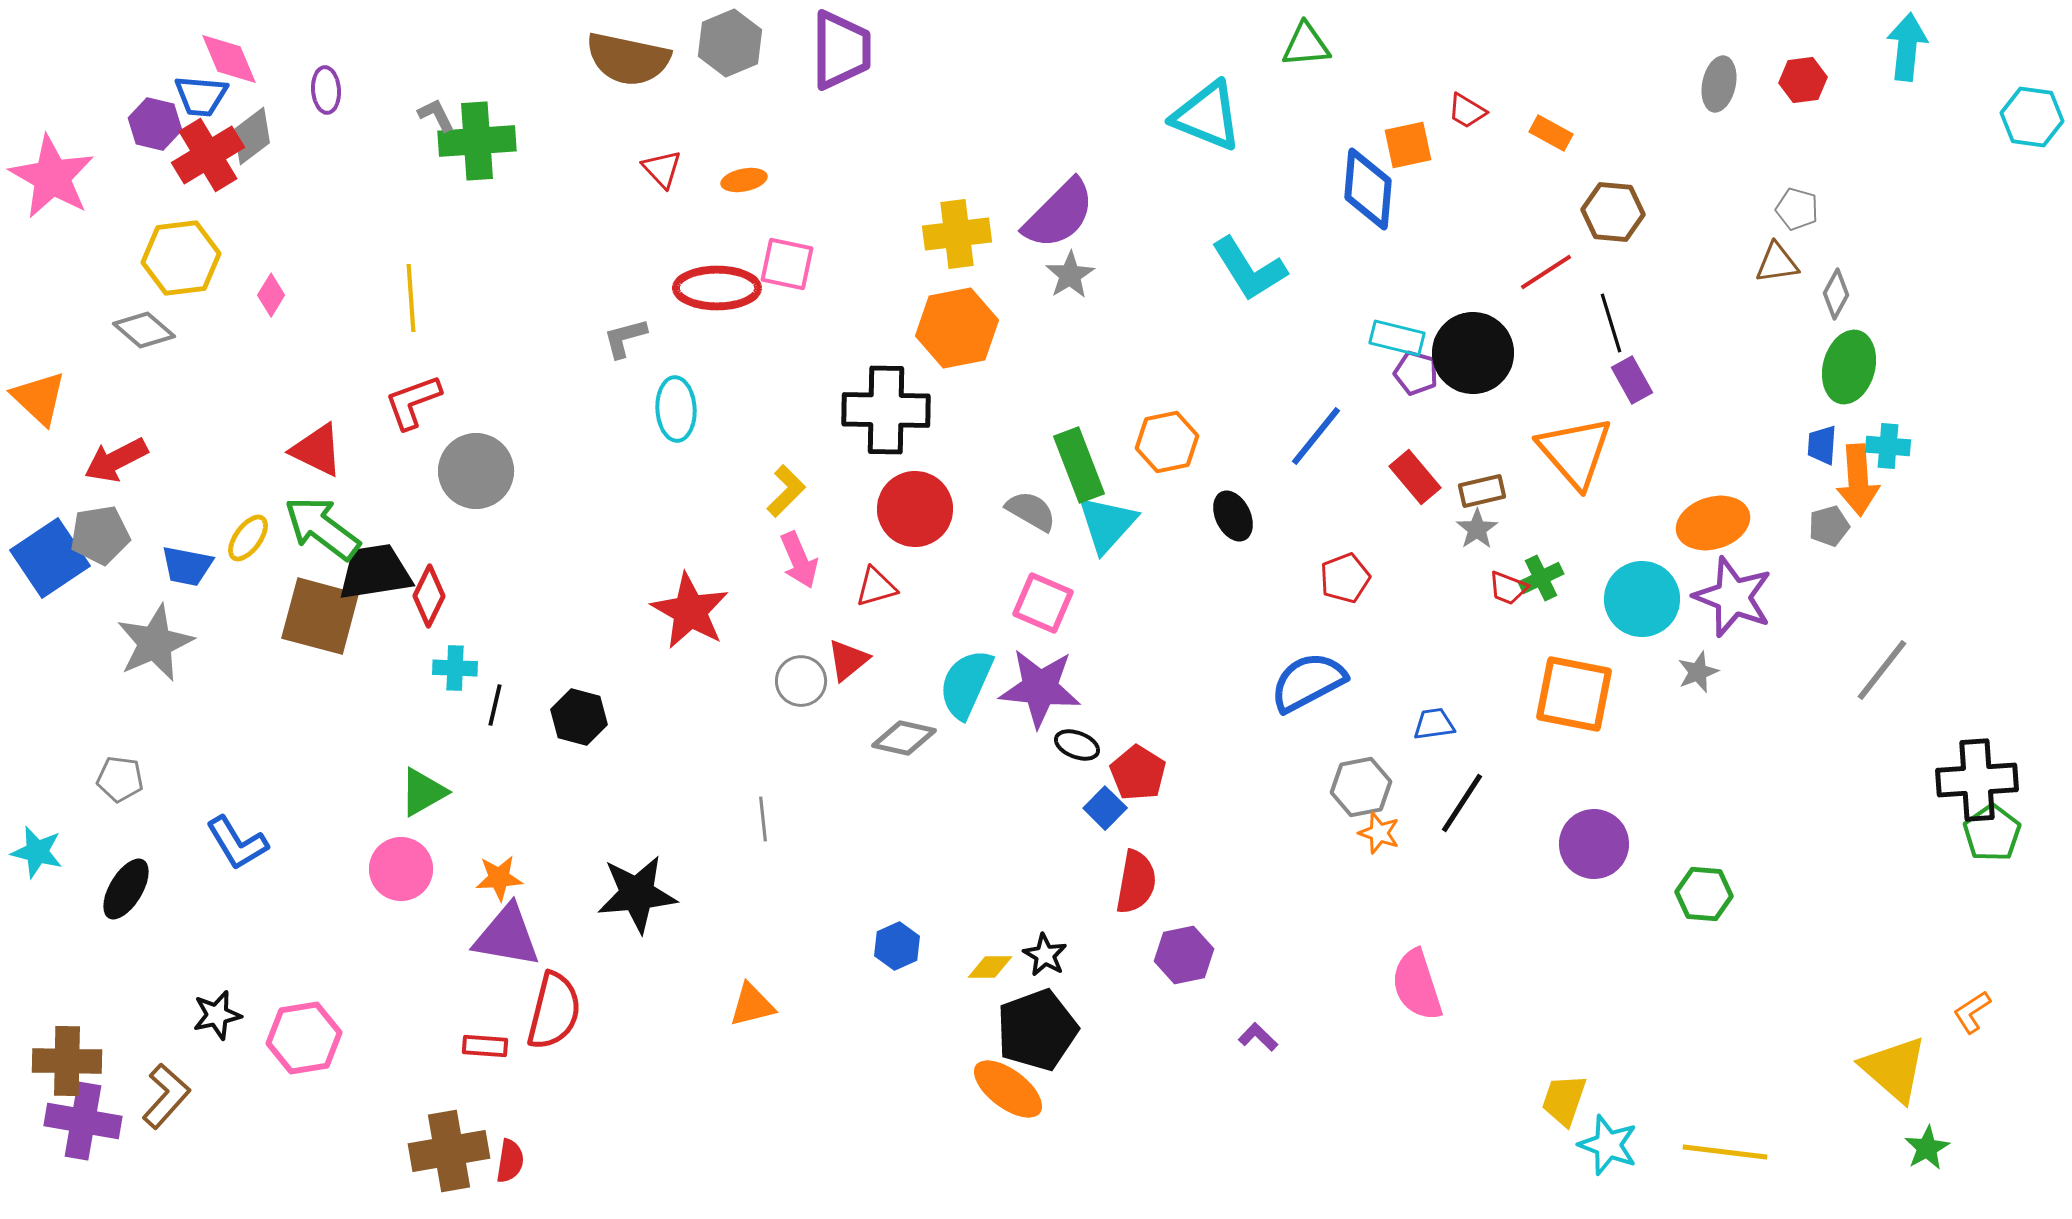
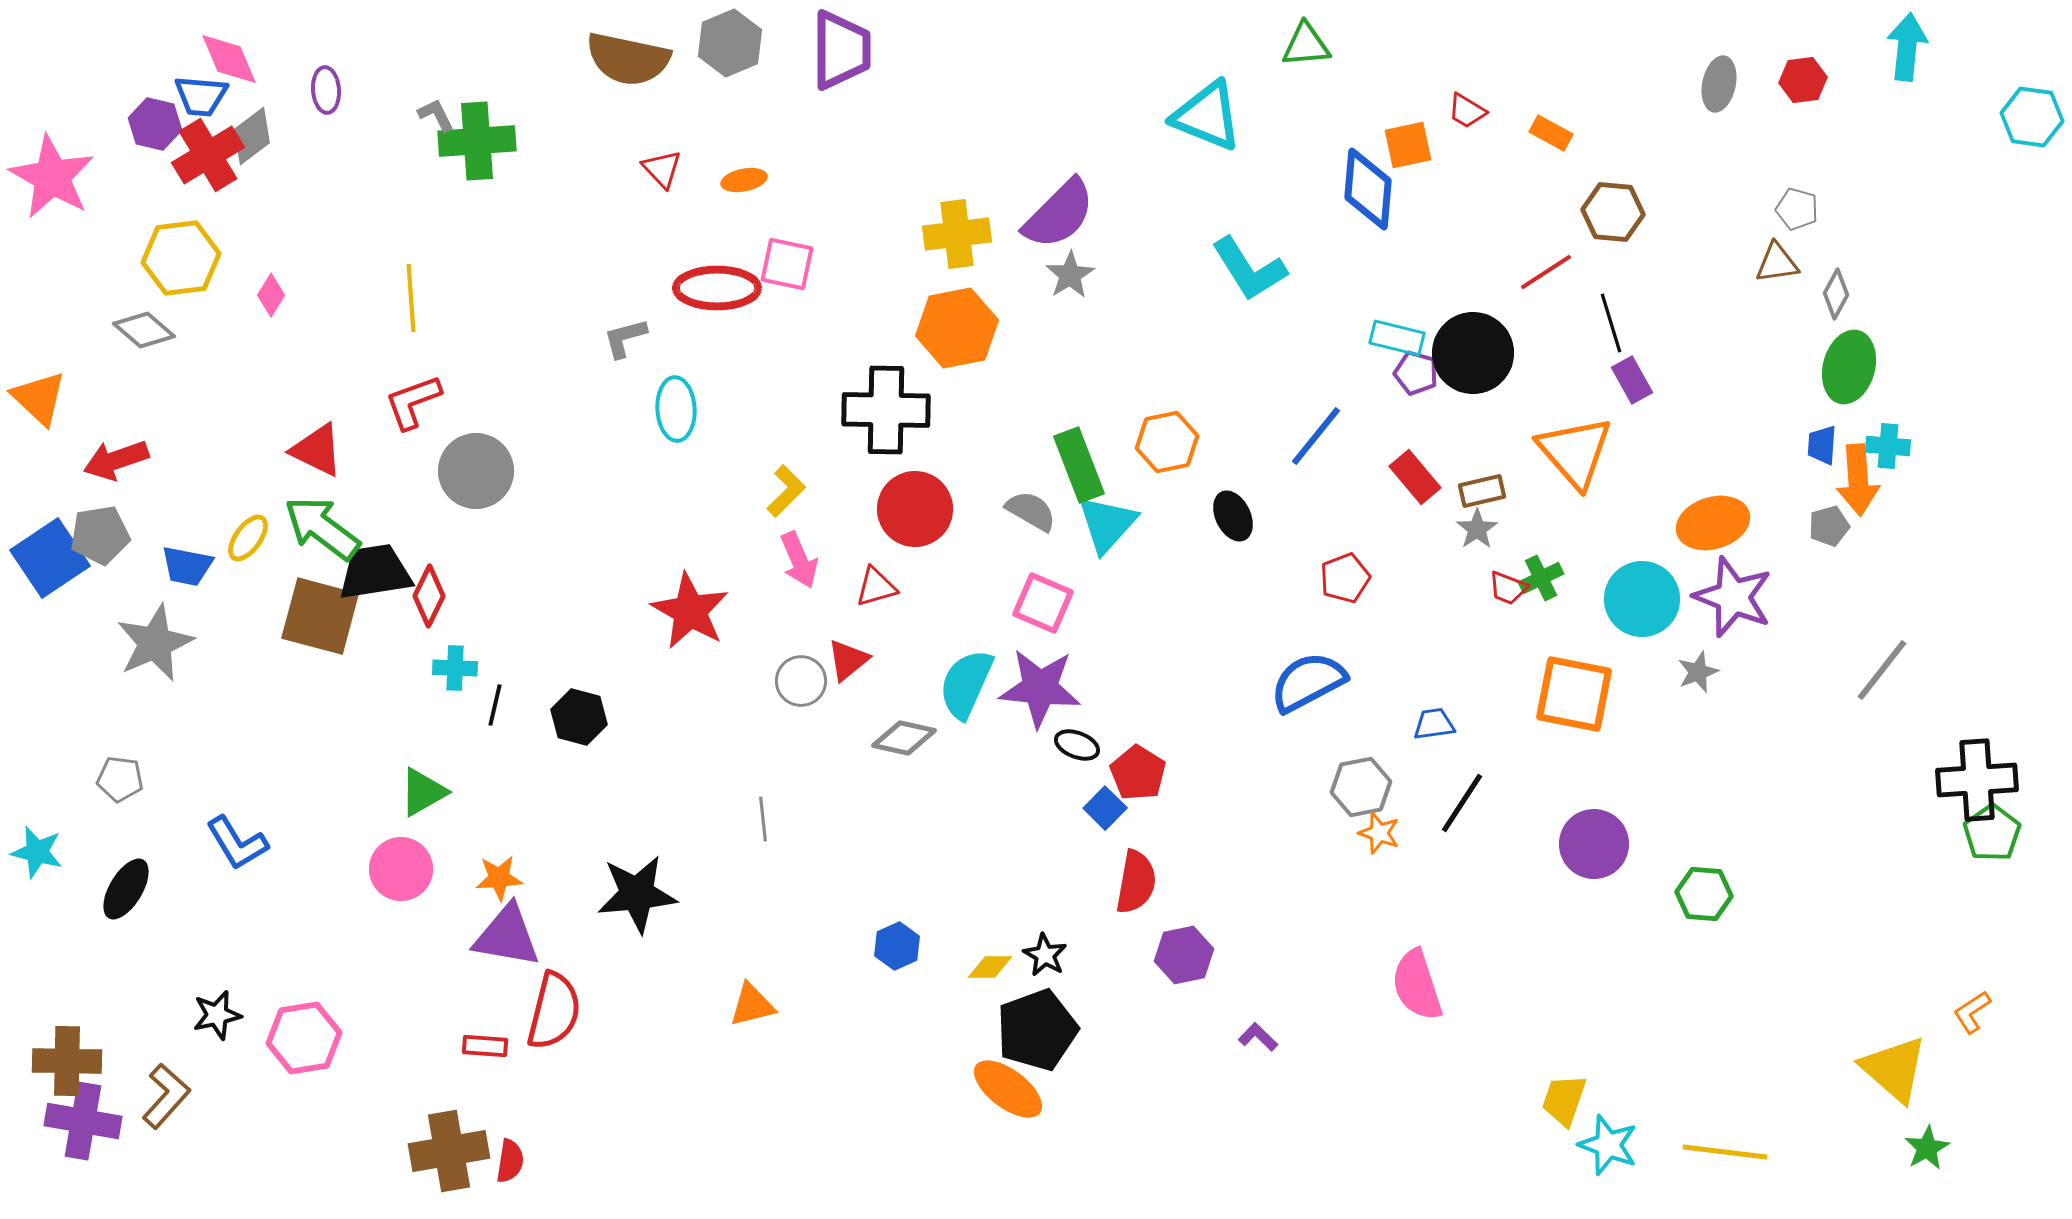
red arrow at (116, 460): rotated 8 degrees clockwise
